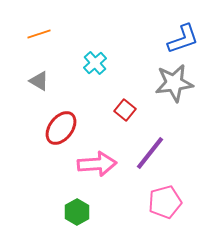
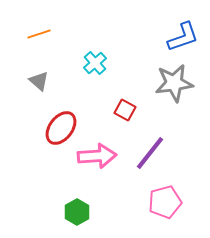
blue L-shape: moved 2 px up
gray triangle: rotated 10 degrees clockwise
red square: rotated 10 degrees counterclockwise
pink arrow: moved 8 px up
